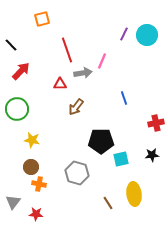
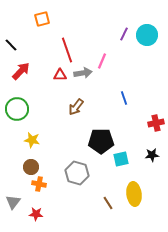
red triangle: moved 9 px up
